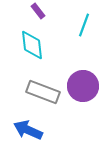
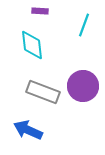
purple rectangle: moved 2 px right; rotated 49 degrees counterclockwise
